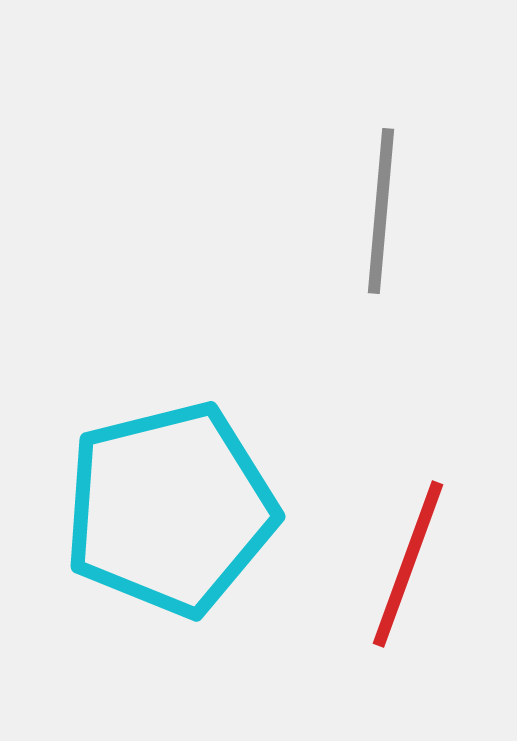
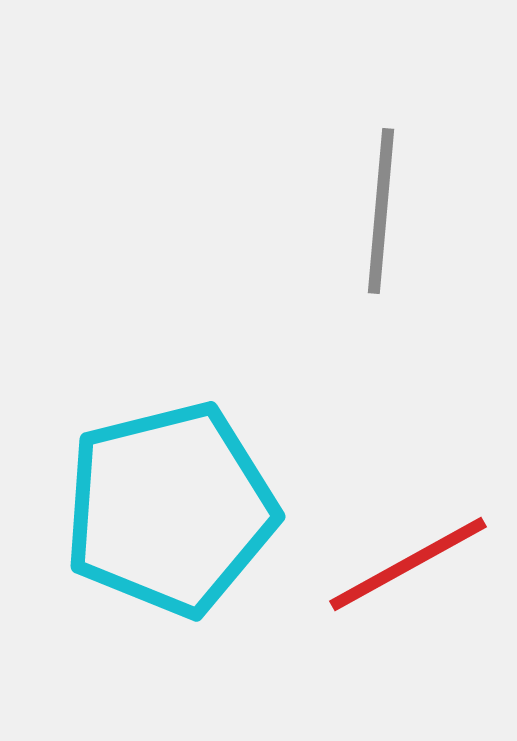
red line: rotated 41 degrees clockwise
